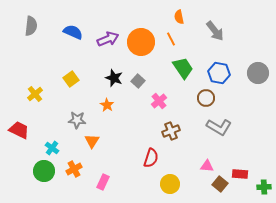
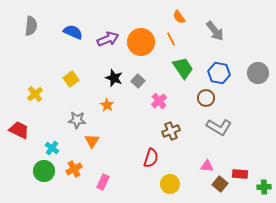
orange semicircle: rotated 24 degrees counterclockwise
